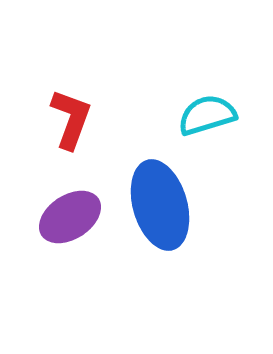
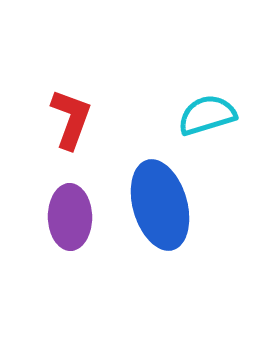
purple ellipse: rotated 58 degrees counterclockwise
